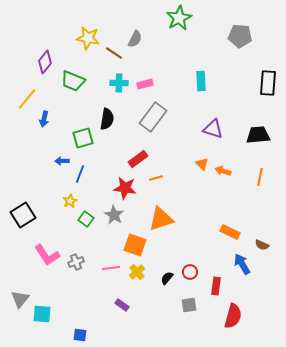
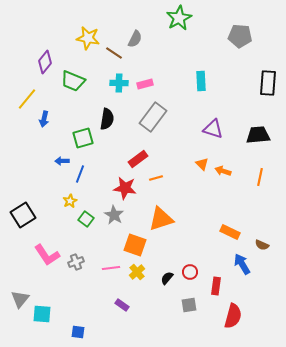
blue square at (80, 335): moved 2 px left, 3 px up
